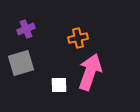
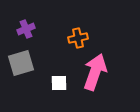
pink arrow: moved 5 px right
white square: moved 2 px up
